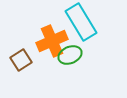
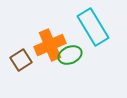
cyan rectangle: moved 12 px right, 5 px down
orange cross: moved 2 px left, 4 px down
